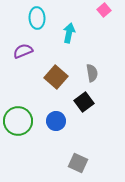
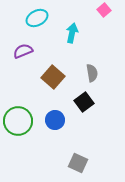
cyan ellipse: rotated 65 degrees clockwise
cyan arrow: moved 3 px right
brown square: moved 3 px left
blue circle: moved 1 px left, 1 px up
